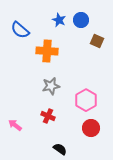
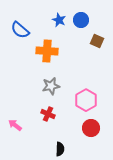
red cross: moved 2 px up
black semicircle: rotated 56 degrees clockwise
